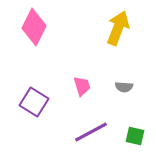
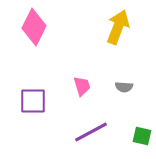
yellow arrow: moved 1 px up
purple square: moved 1 px left, 1 px up; rotated 32 degrees counterclockwise
green square: moved 7 px right
